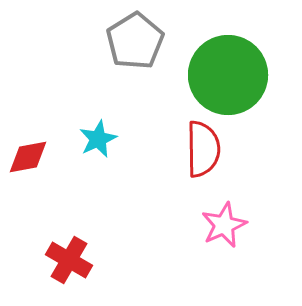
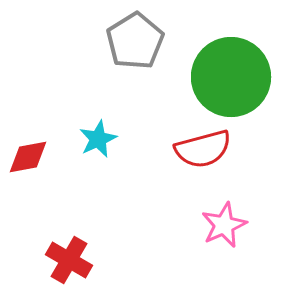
green circle: moved 3 px right, 2 px down
red semicircle: rotated 76 degrees clockwise
